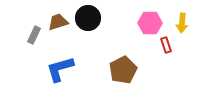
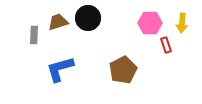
gray rectangle: rotated 24 degrees counterclockwise
